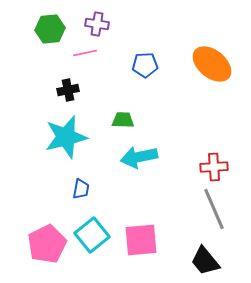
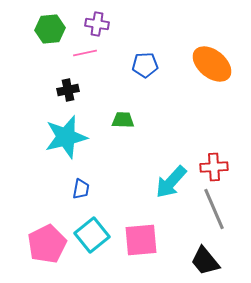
cyan arrow: moved 32 px right, 25 px down; rotated 36 degrees counterclockwise
